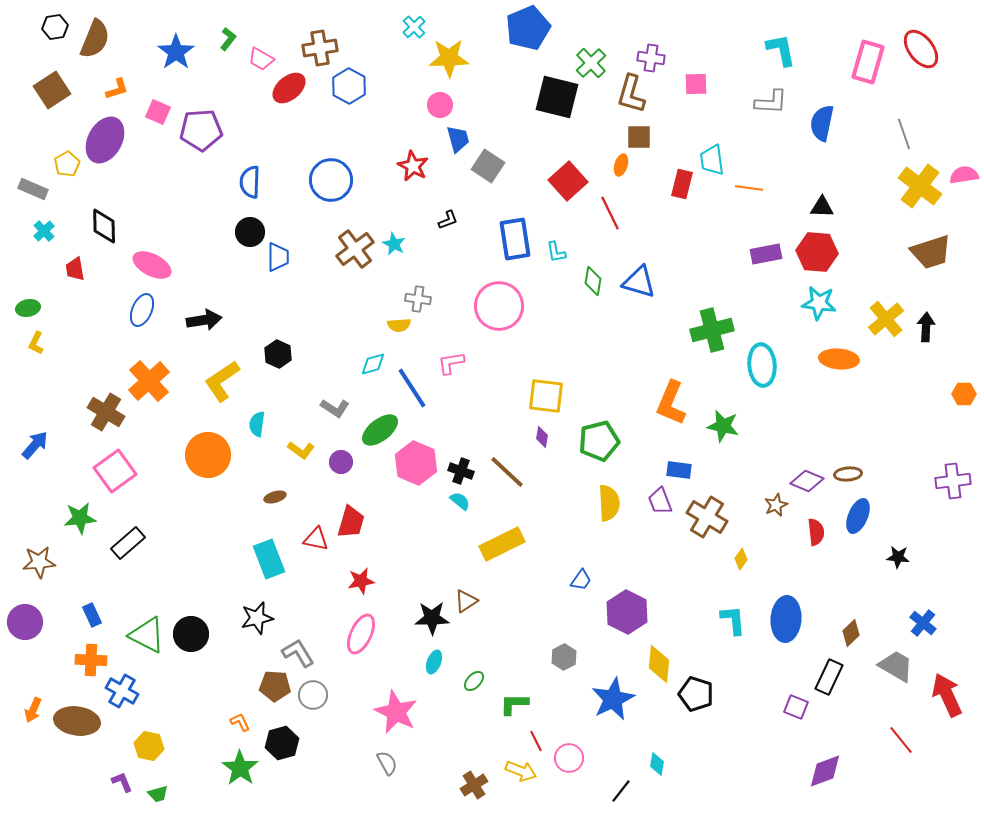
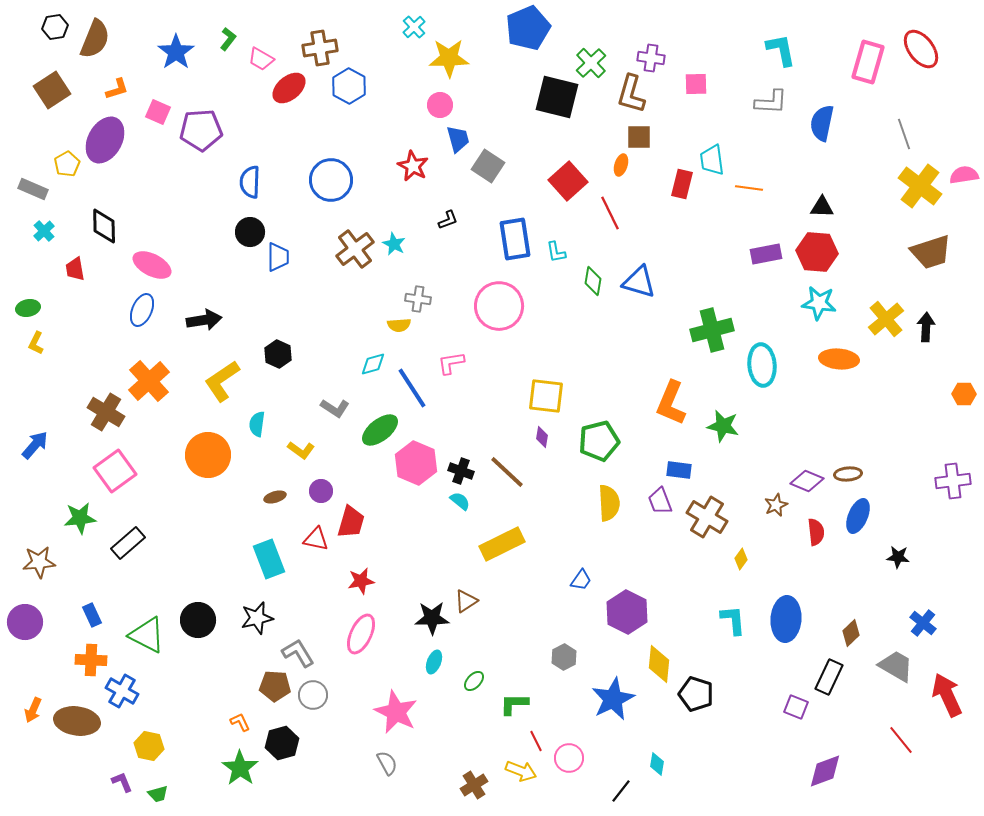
purple circle at (341, 462): moved 20 px left, 29 px down
black circle at (191, 634): moved 7 px right, 14 px up
